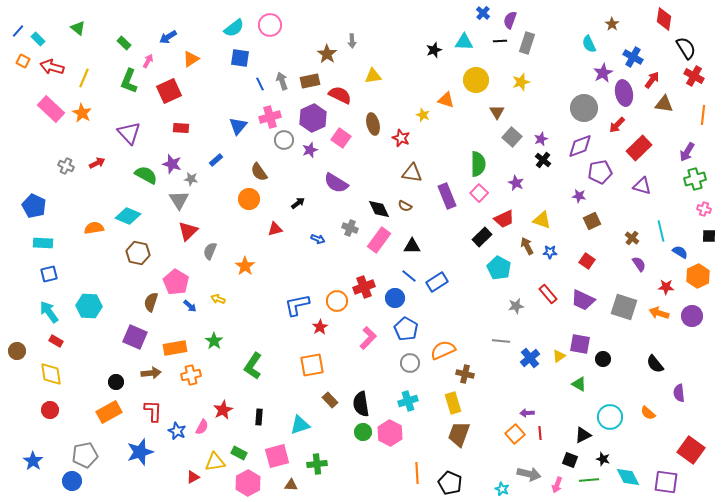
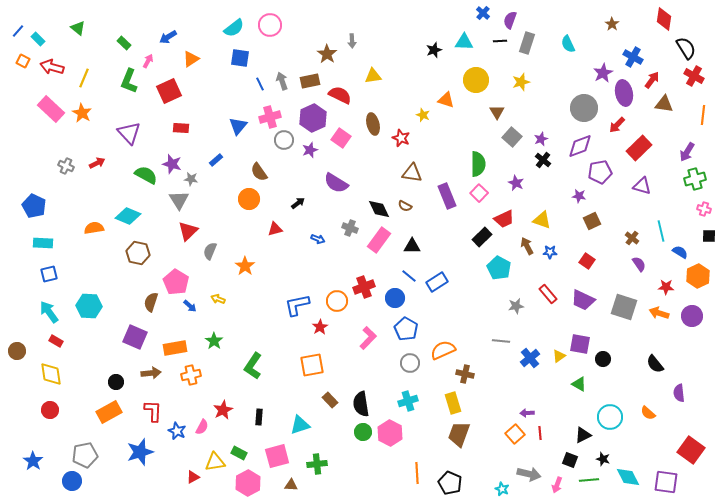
cyan semicircle at (589, 44): moved 21 px left
